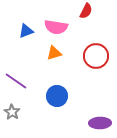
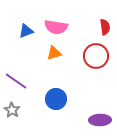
red semicircle: moved 19 px right, 16 px down; rotated 35 degrees counterclockwise
blue circle: moved 1 px left, 3 px down
gray star: moved 2 px up
purple ellipse: moved 3 px up
